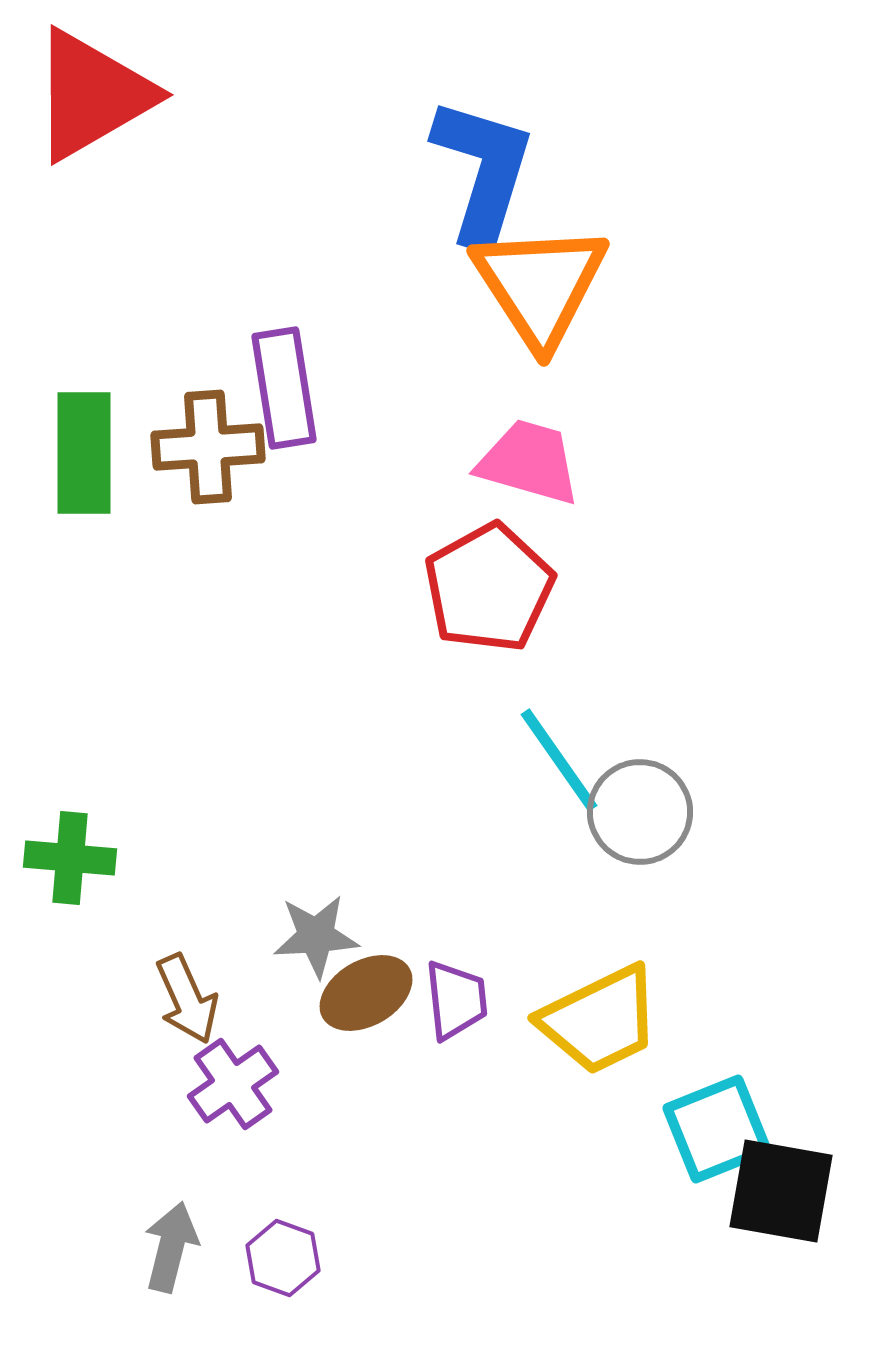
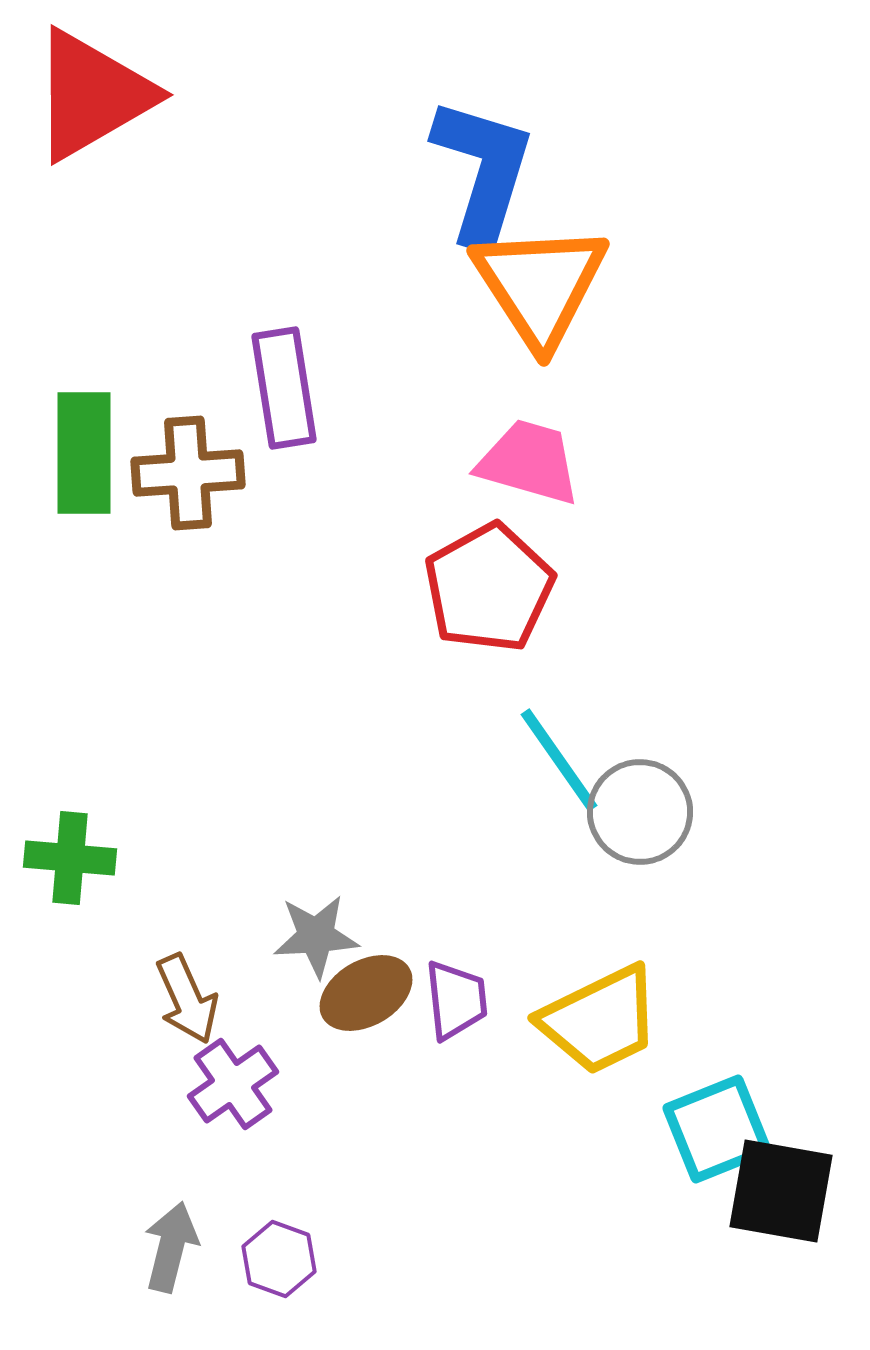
brown cross: moved 20 px left, 26 px down
purple hexagon: moved 4 px left, 1 px down
